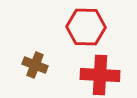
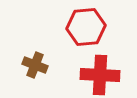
red hexagon: rotated 6 degrees counterclockwise
